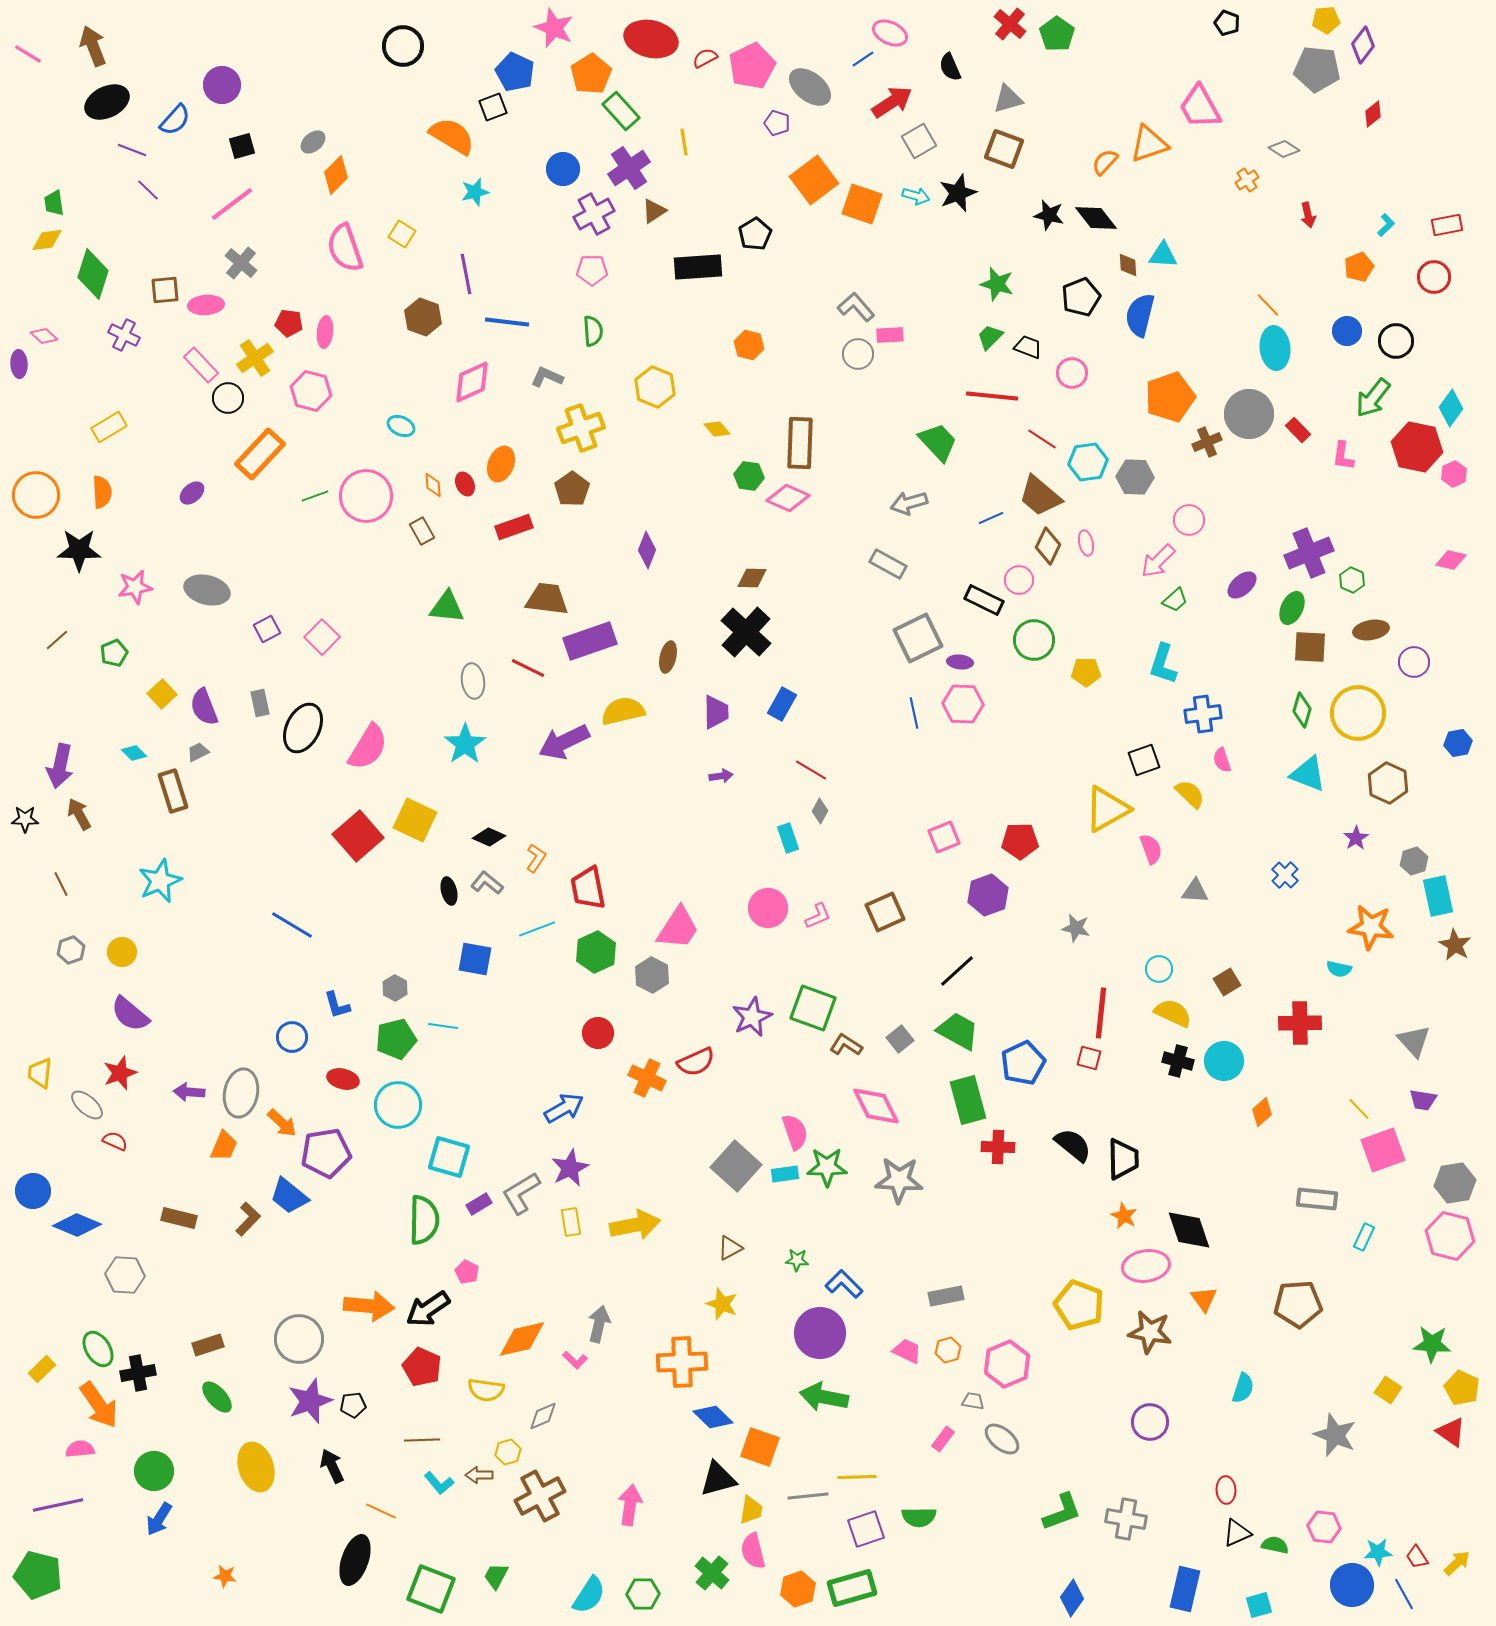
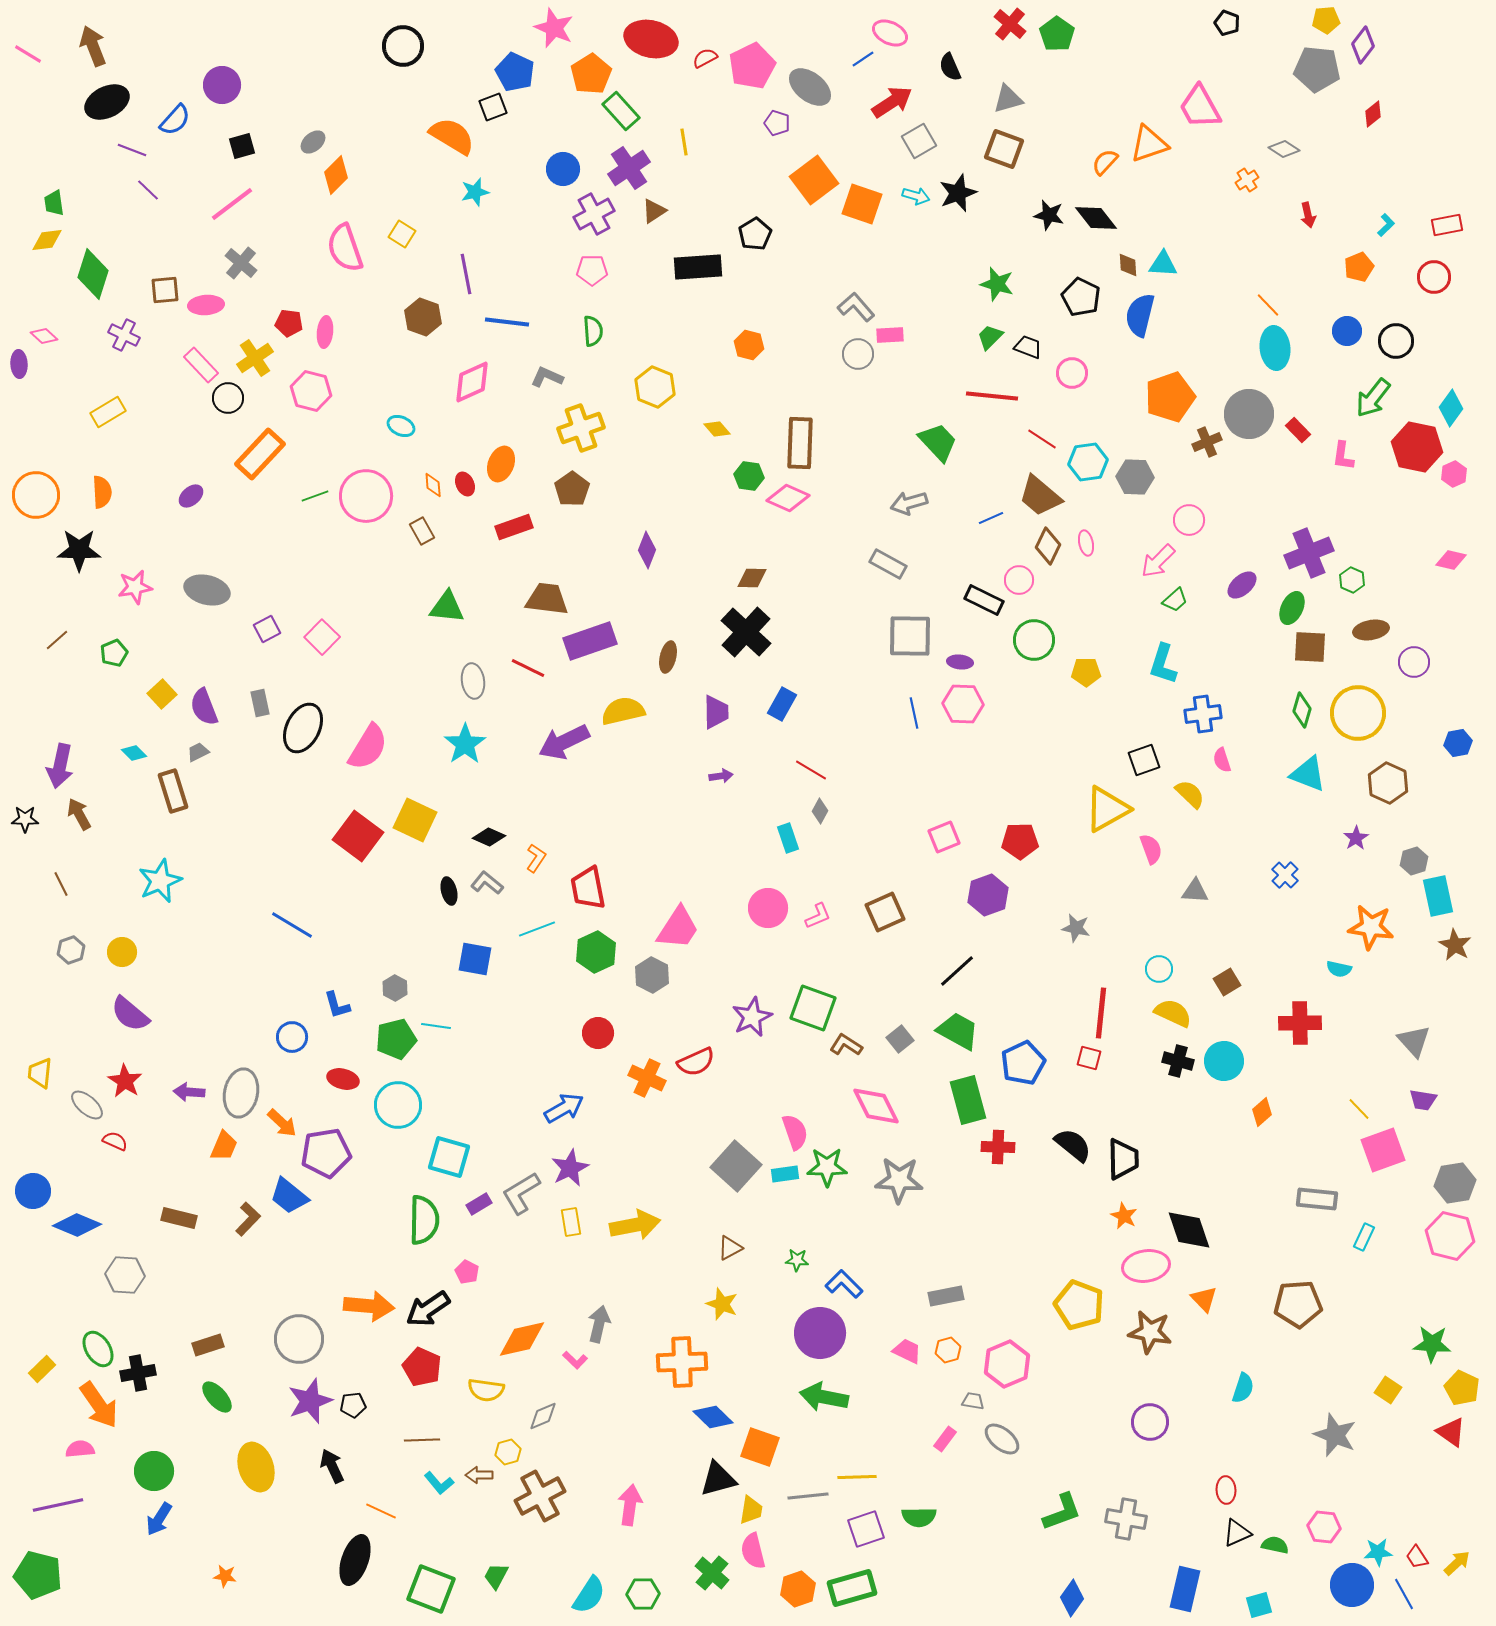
cyan triangle at (1163, 255): moved 9 px down
black pentagon at (1081, 297): rotated 24 degrees counterclockwise
yellow rectangle at (109, 427): moved 1 px left, 15 px up
purple ellipse at (192, 493): moved 1 px left, 3 px down
gray square at (918, 638): moved 8 px left, 2 px up; rotated 27 degrees clockwise
red square at (358, 836): rotated 12 degrees counterclockwise
cyan line at (443, 1026): moved 7 px left
red star at (120, 1073): moved 5 px right, 8 px down; rotated 20 degrees counterclockwise
orange triangle at (1204, 1299): rotated 8 degrees counterclockwise
pink rectangle at (943, 1439): moved 2 px right
